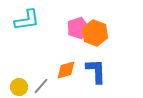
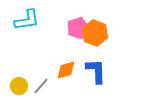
yellow circle: moved 1 px up
